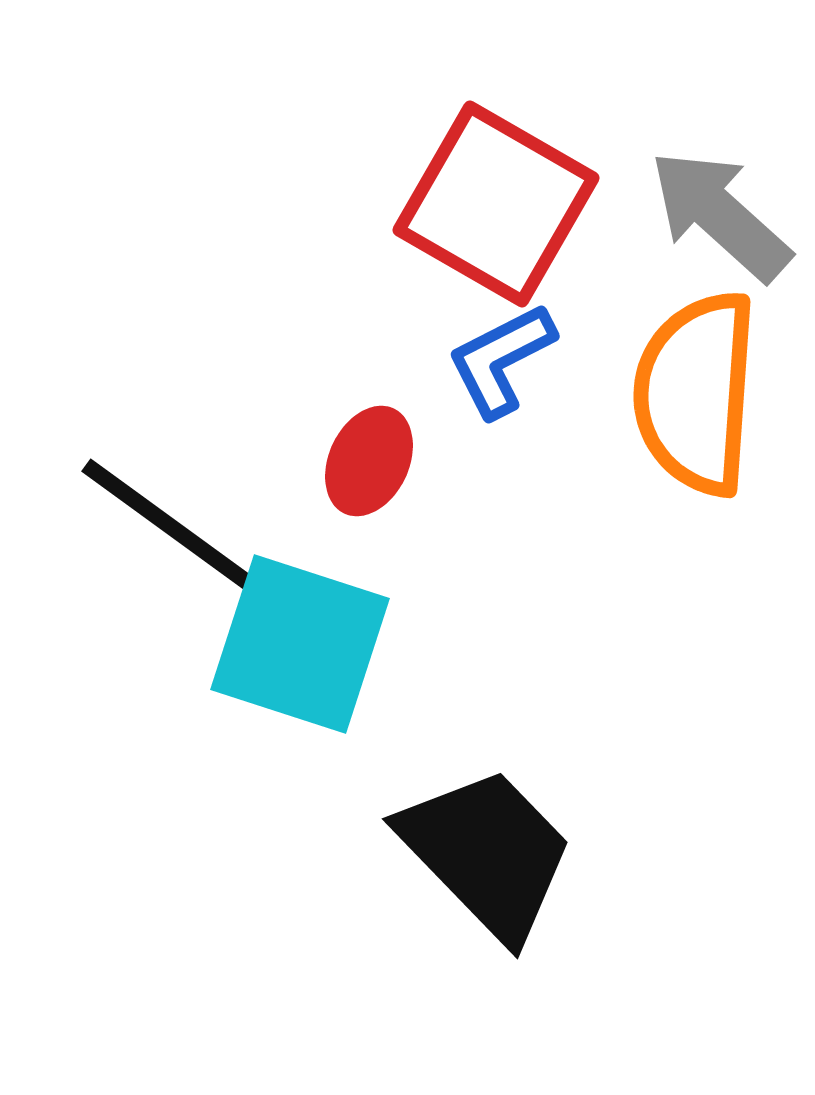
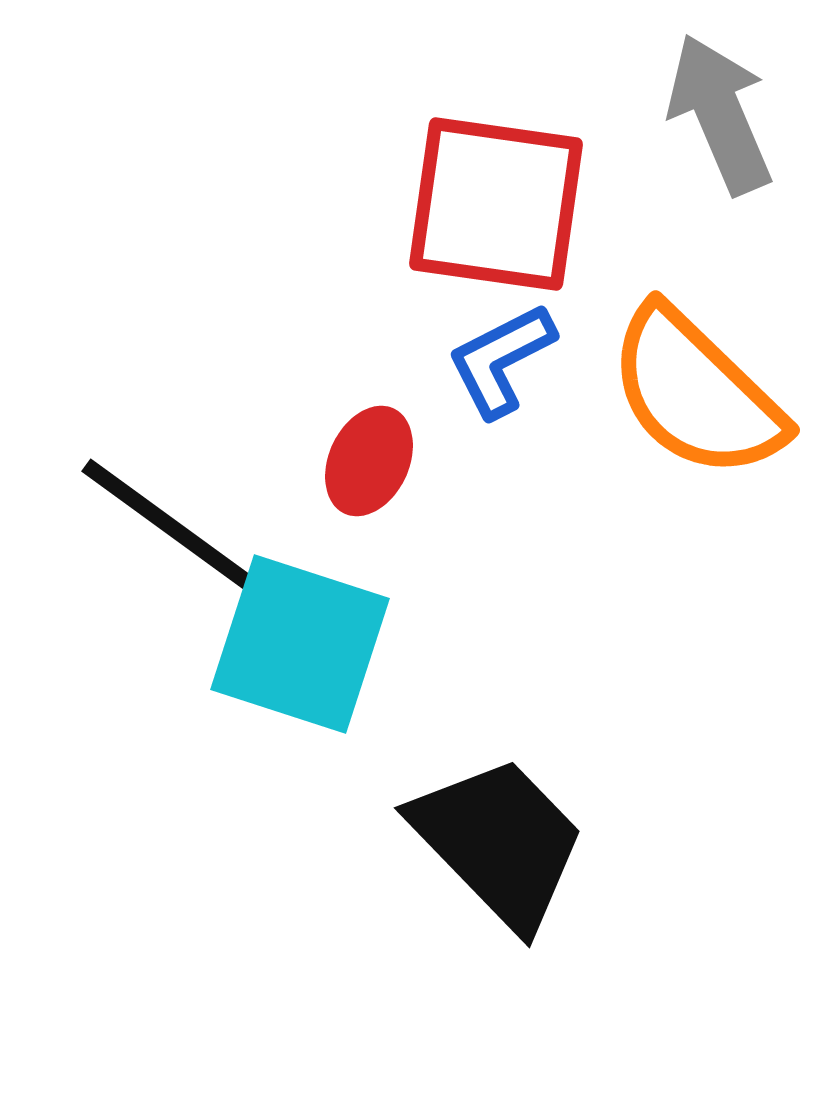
red square: rotated 22 degrees counterclockwise
gray arrow: moved 101 px up; rotated 25 degrees clockwise
orange semicircle: rotated 50 degrees counterclockwise
black trapezoid: moved 12 px right, 11 px up
